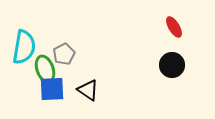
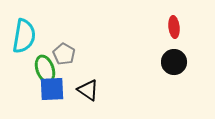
red ellipse: rotated 25 degrees clockwise
cyan semicircle: moved 11 px up
gray pentagon: rotated 15 degrees counterclockwise
black circle: moved 2 px right, 3 px up
